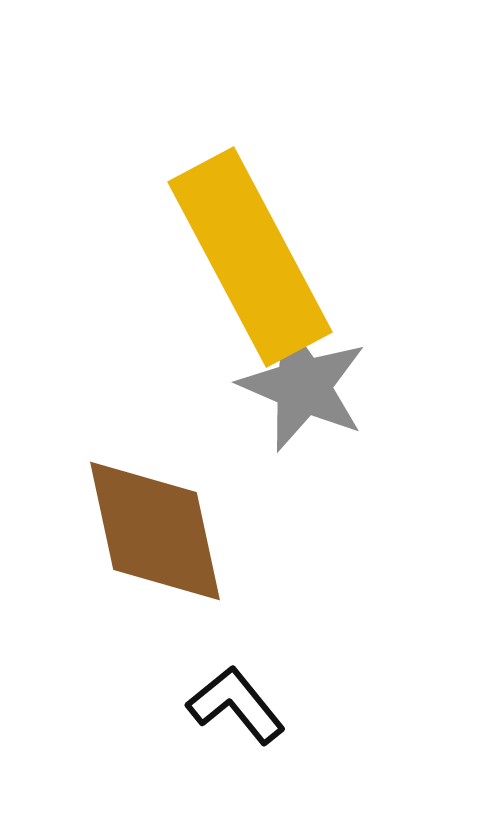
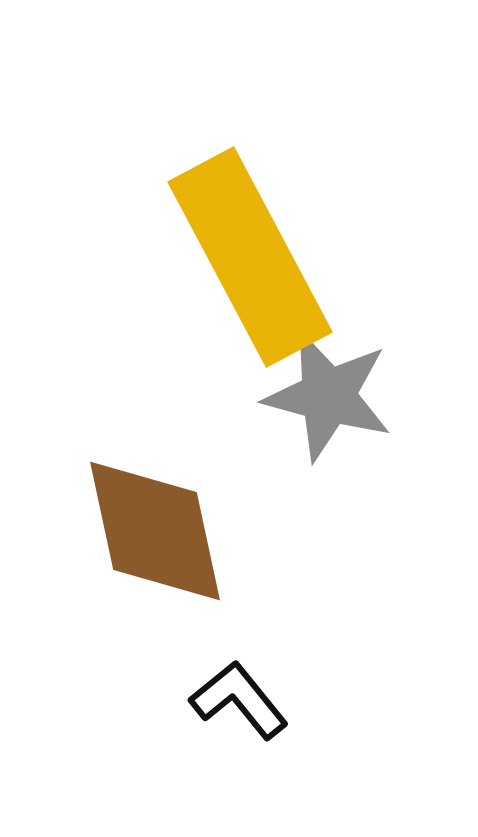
gray star: moved 25 px right, 10 px down; rotated 8 degrees counterclockwise
black L-shape: moved 3 px right, 5 px up
